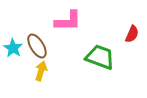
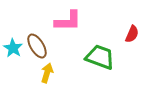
yellow arrow: moved 6 px right, 2 px down
